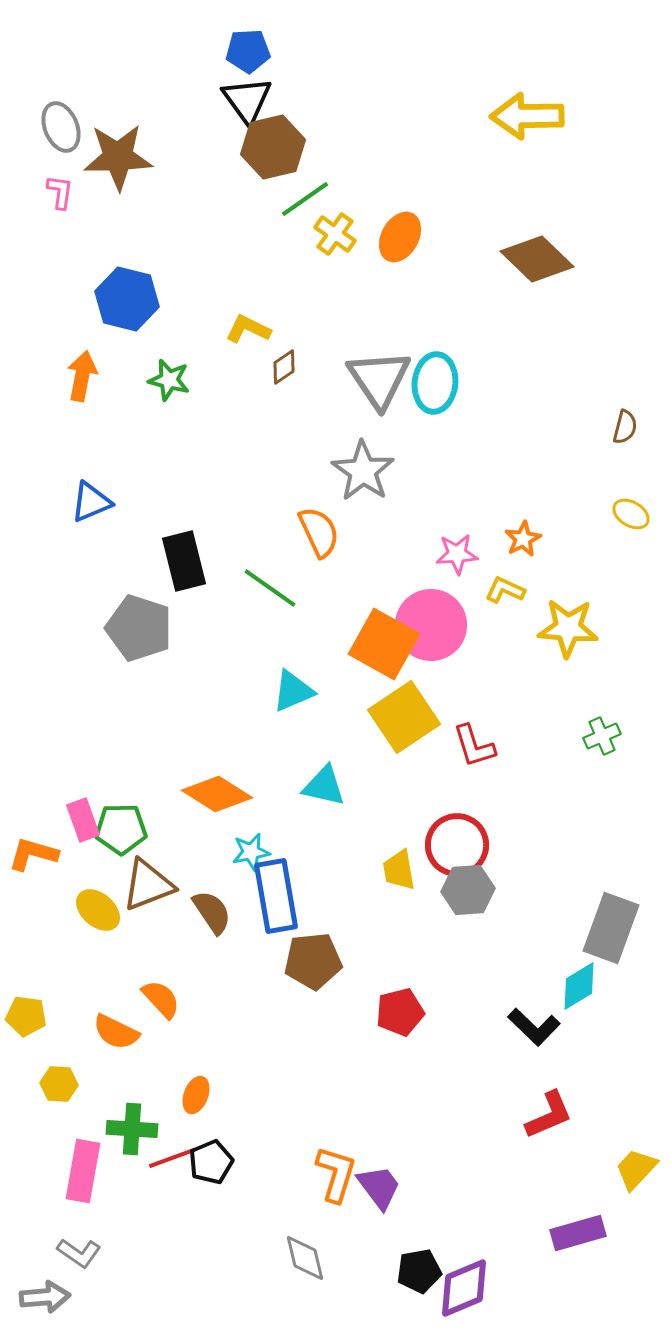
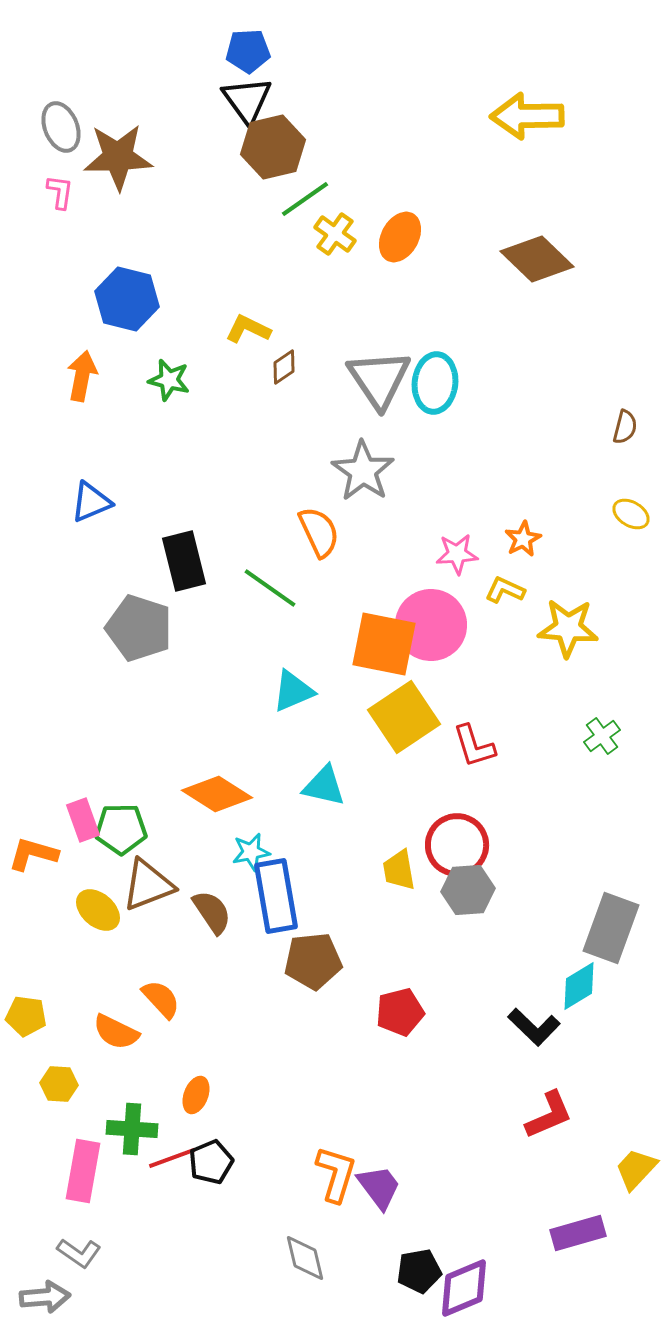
orange square at (384, 644): rotated 18 degrees counterclockwise
green cross at (602, 736): rotated 12 degrees counterclockwise
